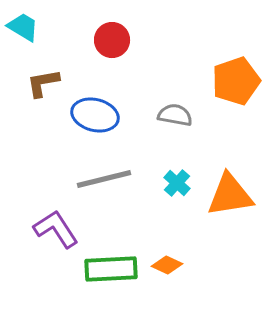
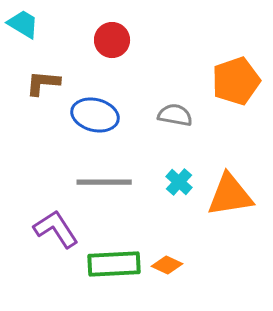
cyan trapezoid: moved 3 px up
brown L-shape: rotated 15 degrees clockwise
gray line: moved 3 px down; rotated 14 degrees clockwise
cyan cross: moved 2 px right, 1 px up
green rectangle: moved 3 px right, 5 px up
